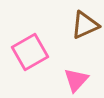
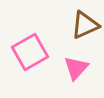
pink triangle: moved 12 px up
